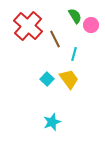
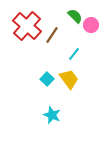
green semicircle: rotated 14 degrees counterclockwise
red cross: moved 1 px left
brown line: moved 3 px left, 4 px up; rotated 60 degrees clockwise
cyan line: rotated 24 degrees clockwise
cyan star: moved 7 px up; rotated 30 degrees counterclockwise
